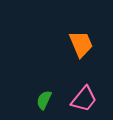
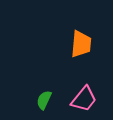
orange trapezoid: rotated 28 degrees clockwise
